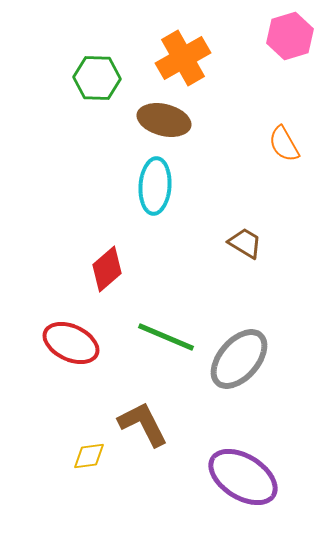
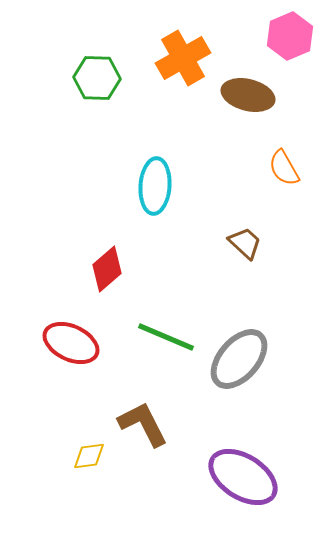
pink hexagon: rotated 6 degrees counterclockwise
brown ellipse: moved 84 px right, 25 px up
orange semicircle: moved 24 px down
brown trapezoid: rotated 12 degrees clockwise
